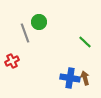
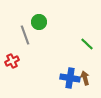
gray line: moved 2 px down
green line: moved 2 px right, 2 px down
